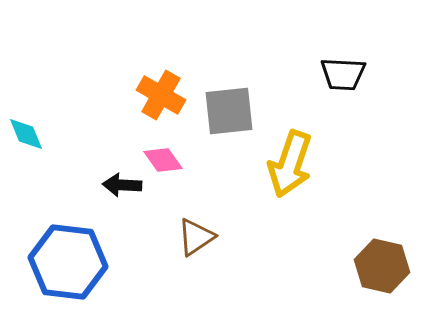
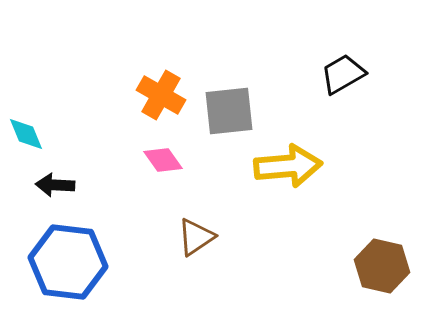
black trapezoid: rotated 147 degrees clockwise
yellow arrow: moved 2 px left, 2 px down; rotated 114 degrees counterclockwise
black arrow: moved 67 px left
